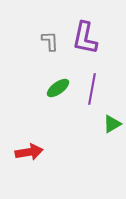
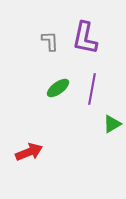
red arrow: rotated 12 degrees counterclockwise
